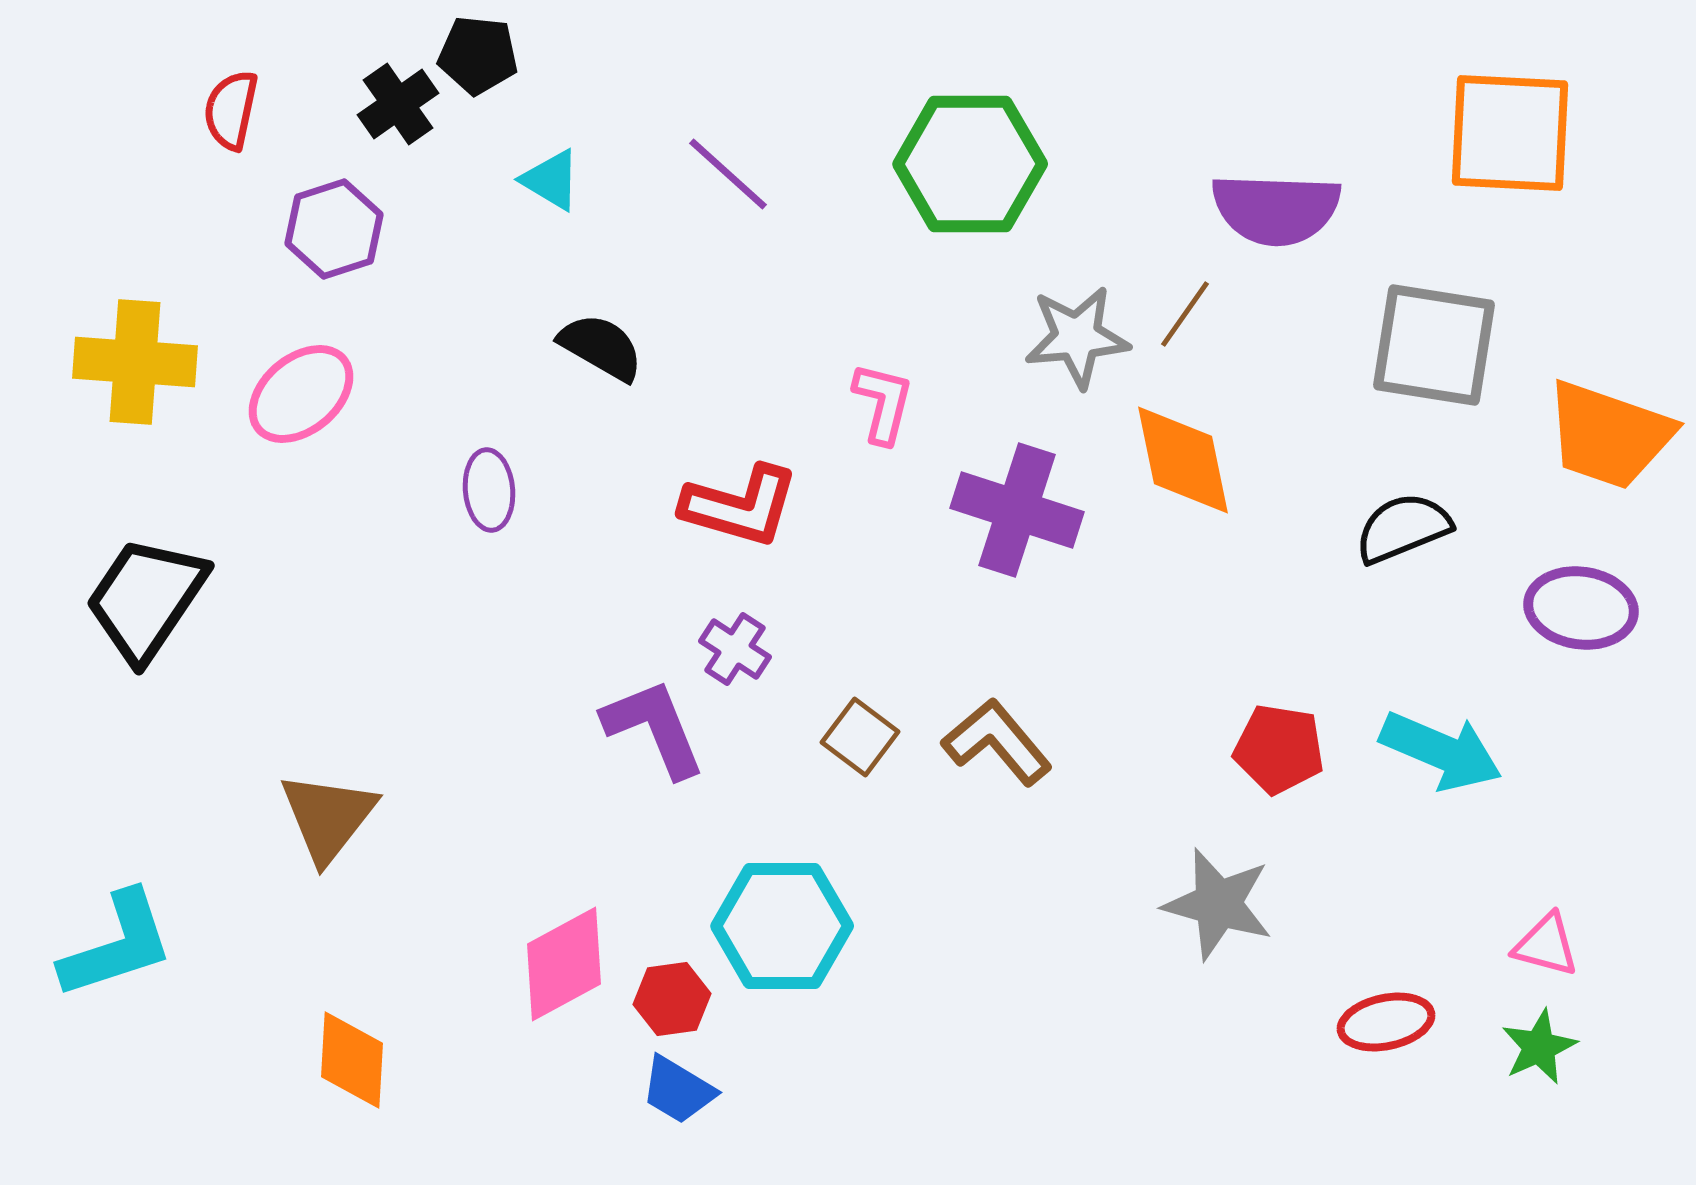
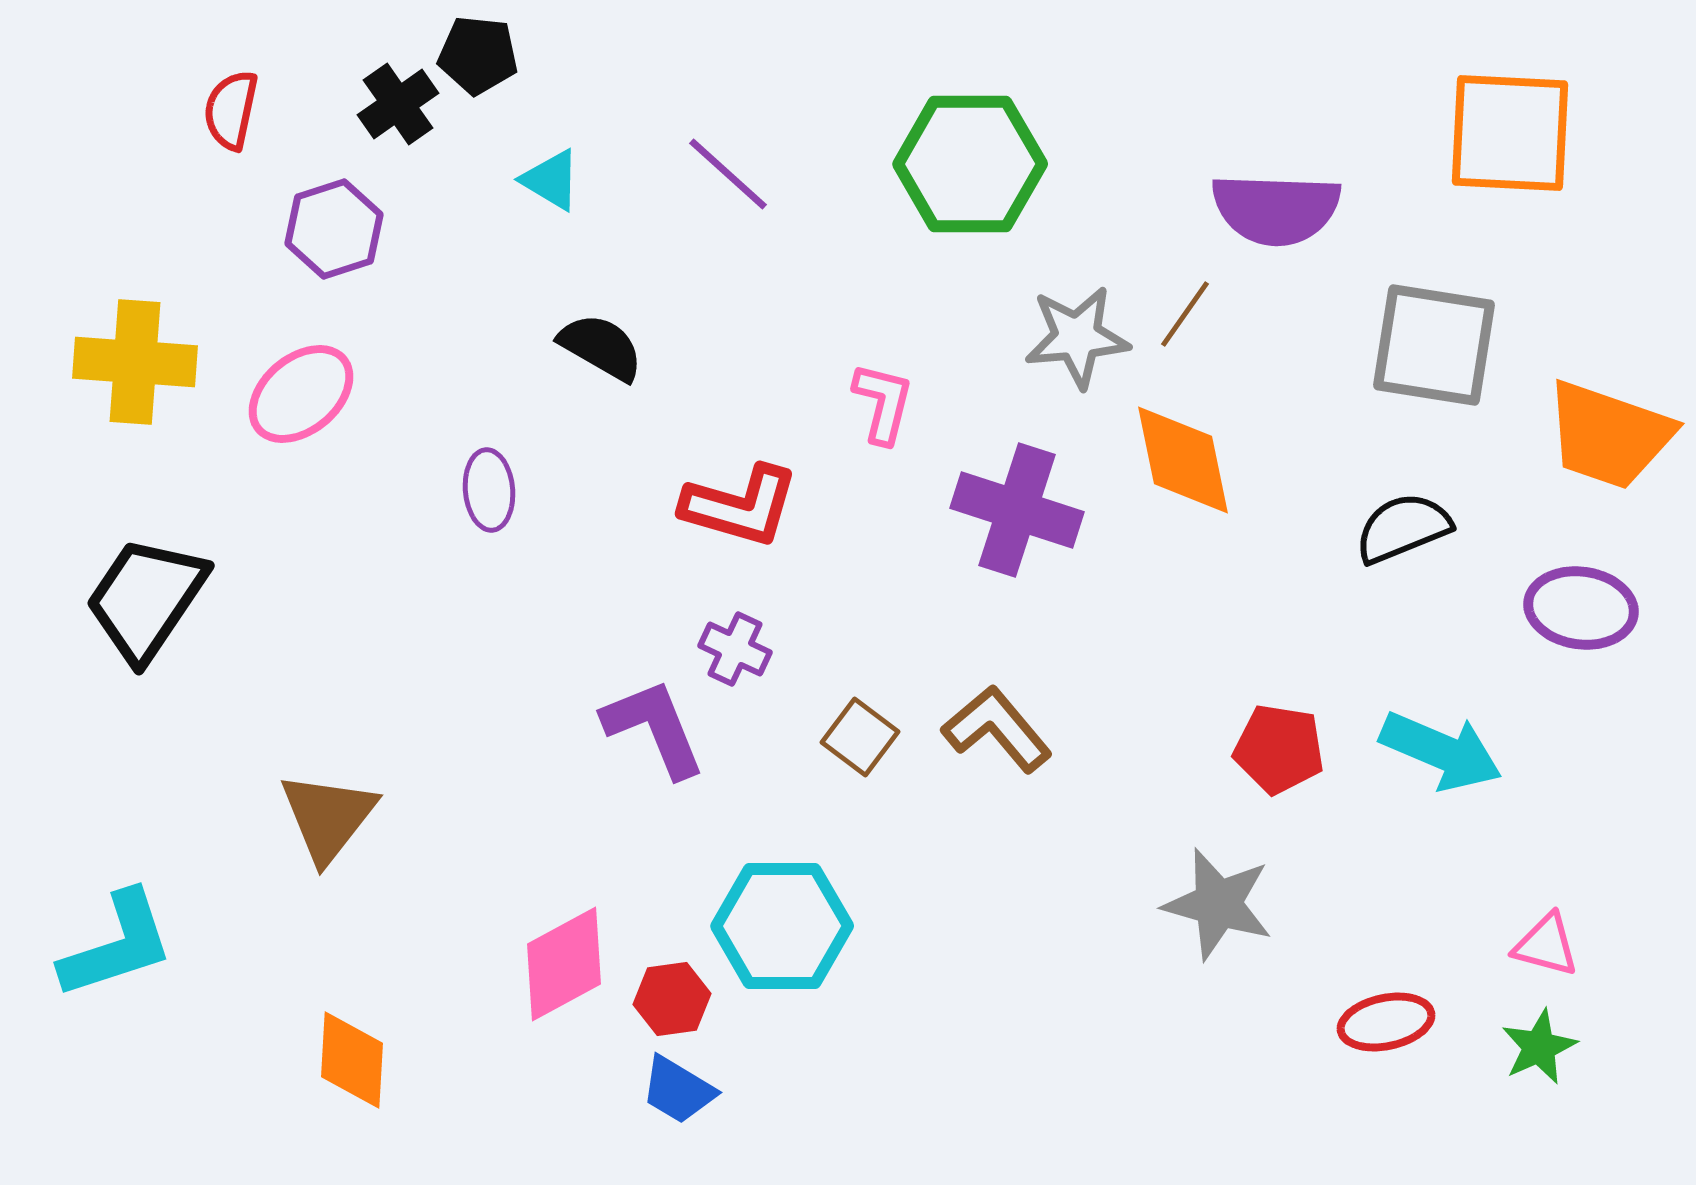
purple cross at (735, 649): rotated 8 degrees counterclockwise
brown L-shape at (997, 742): moved 13 px up
